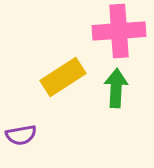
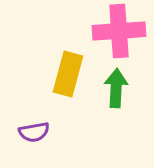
yellow rectangle: moved 5 px right, 3 px up; rotated 42 degrees counterclockwise
purple semicircle: moved 13 px right, 3 px up
